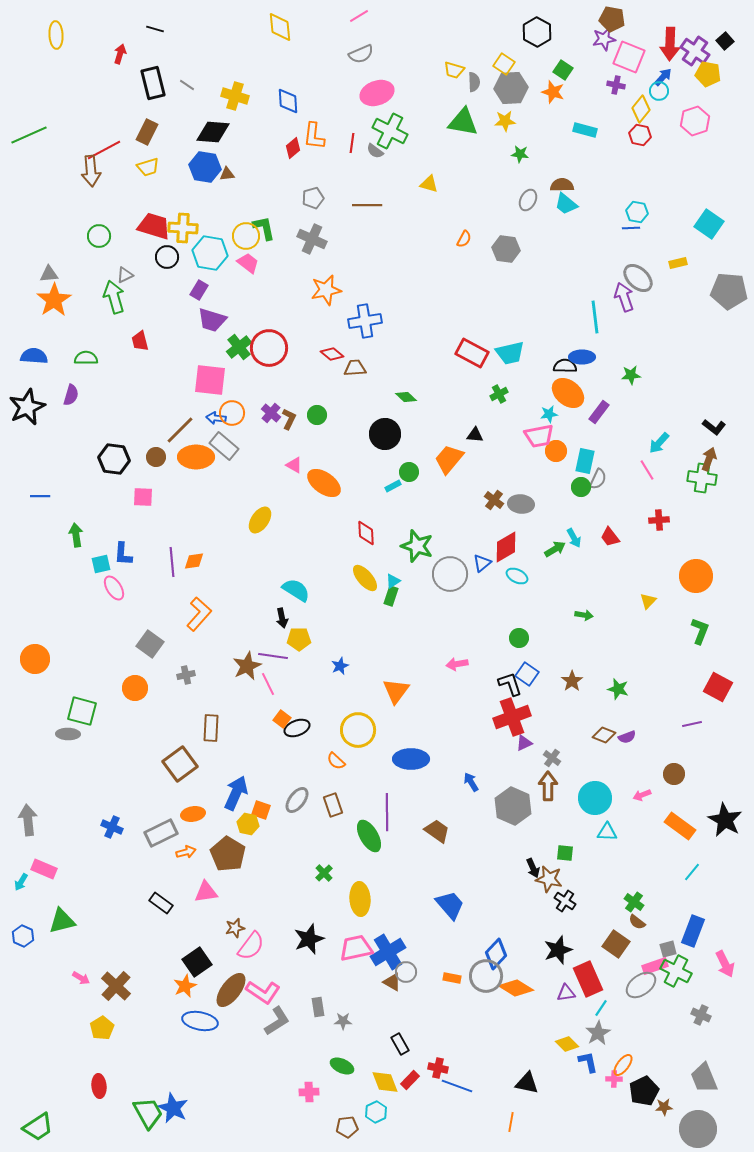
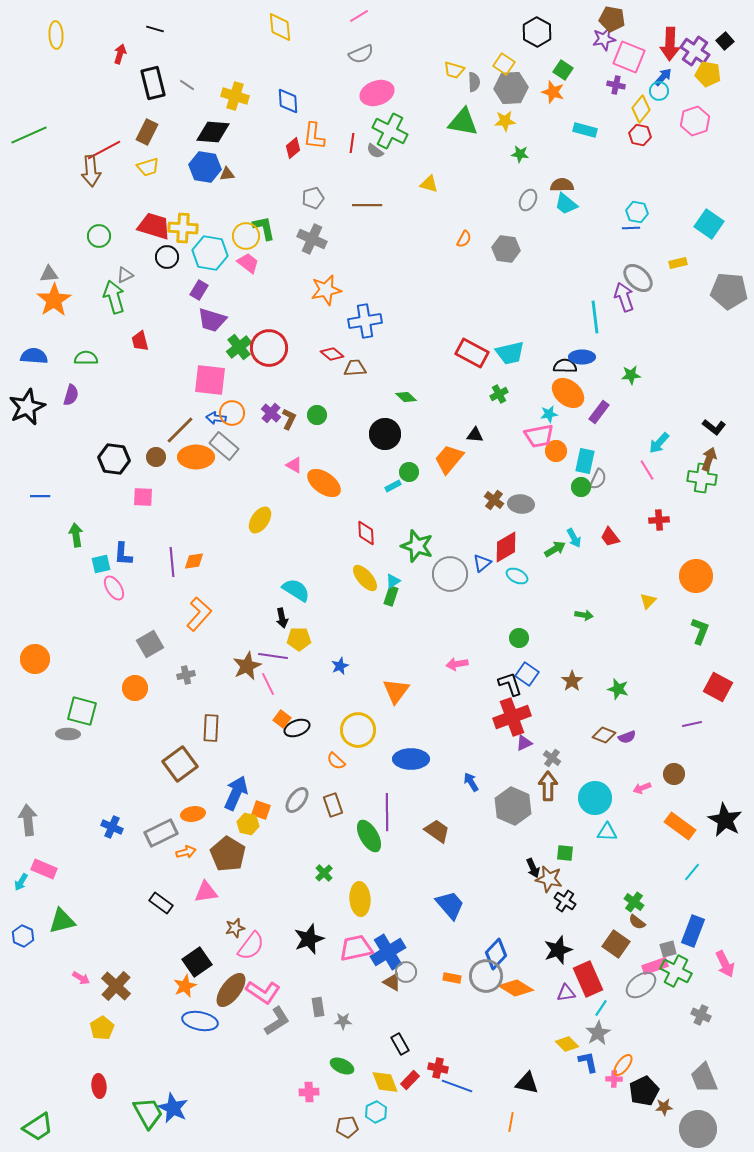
gray square at (150, 644): rotated 24 degrees clockwise
pink arrow at (642, 795): moved 7 px up
